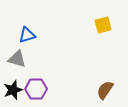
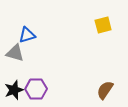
gray triangle: moved 2 px left, 6 px up
black star: moved 1 px right
